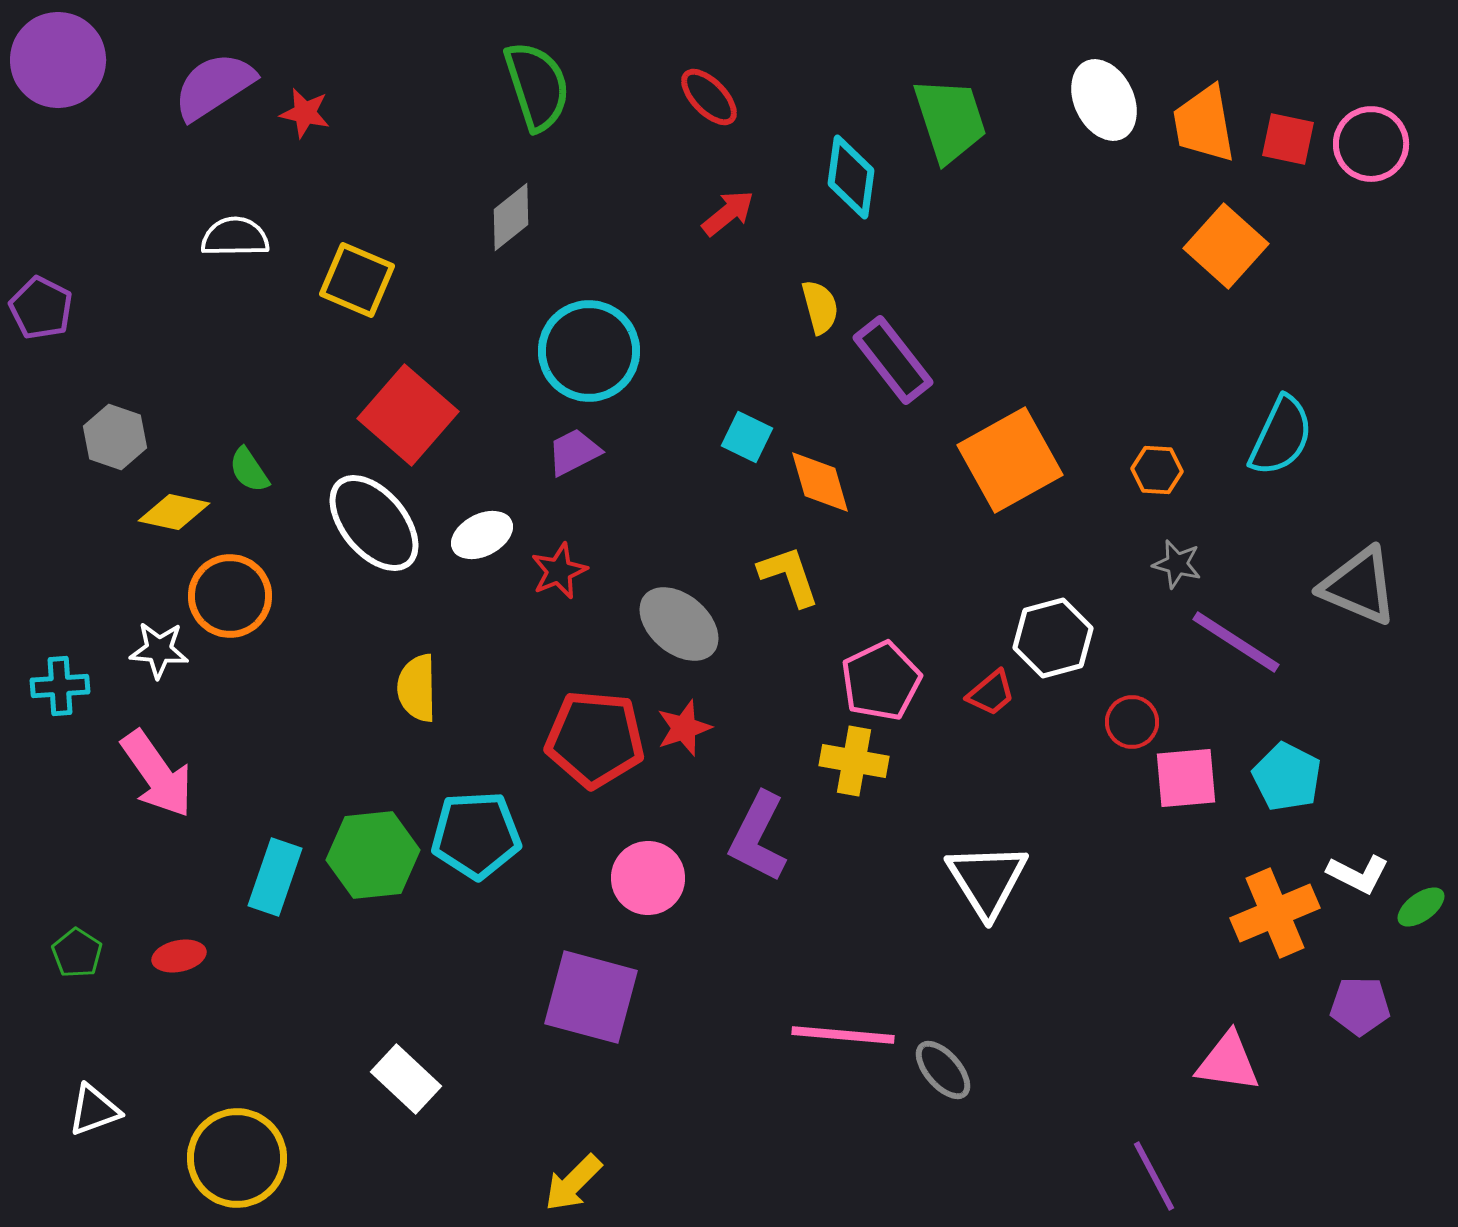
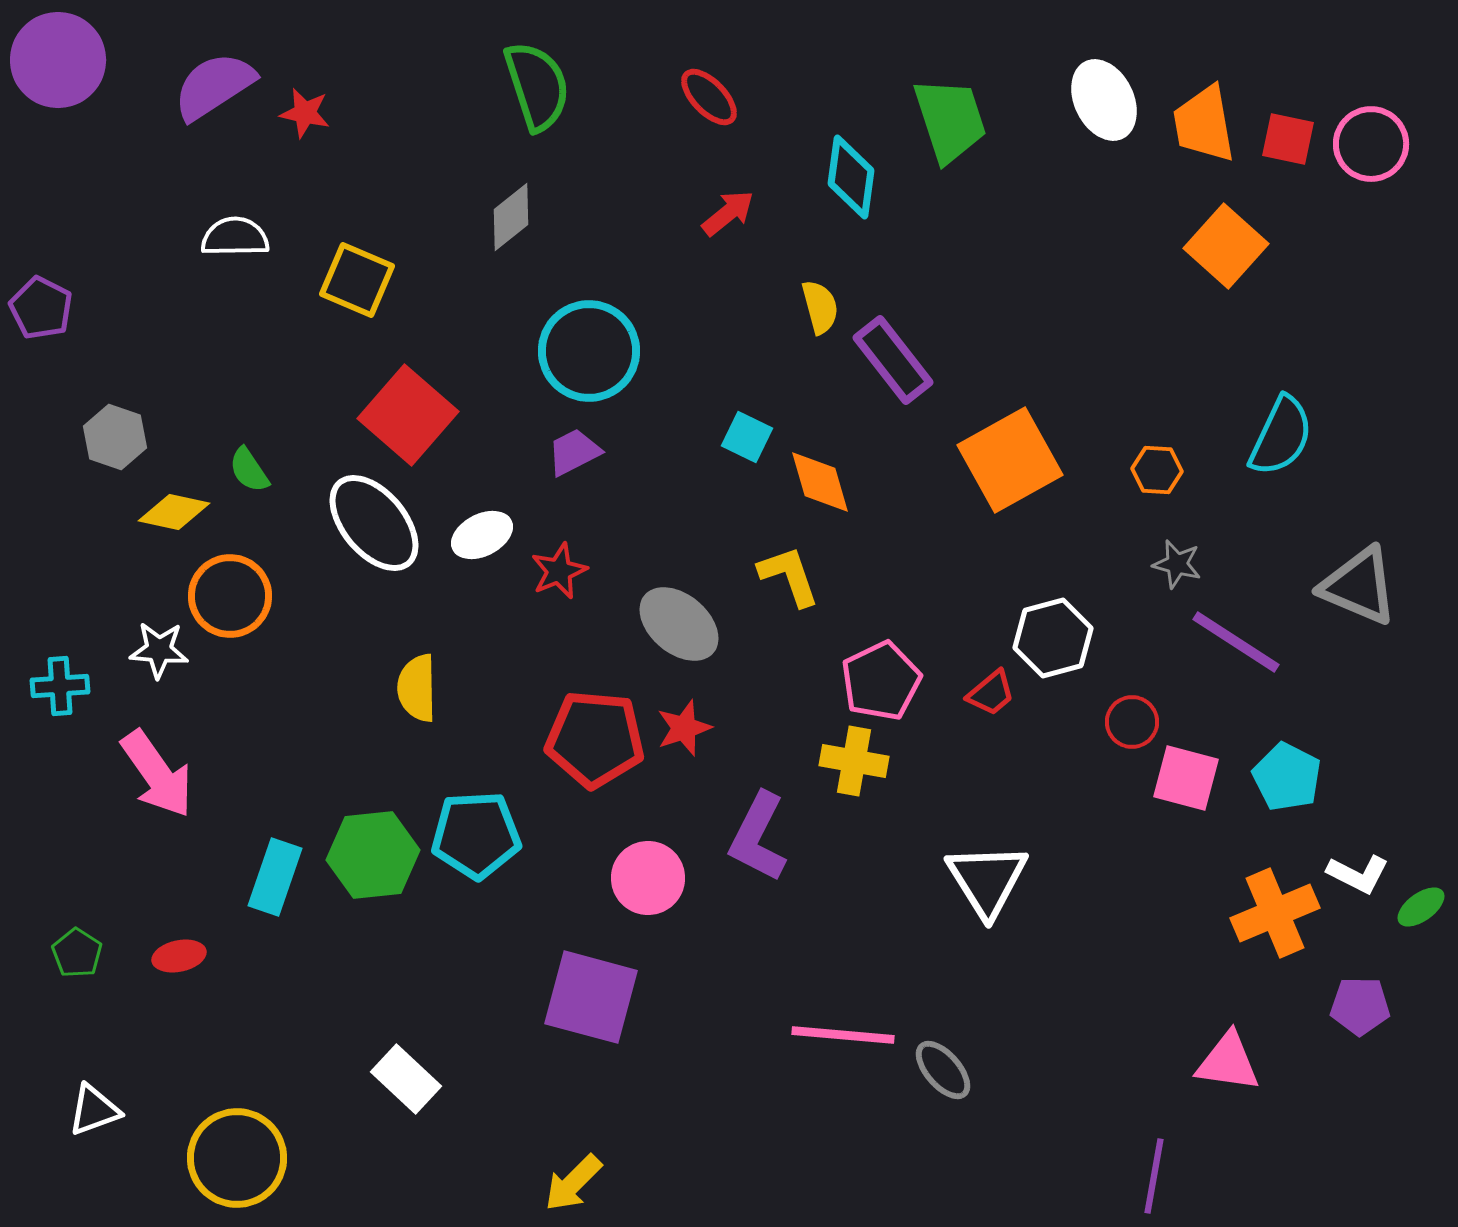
pink square at (1186, 778): rotated 20 degrees clockwise
purple line at (1154, 1176): rotated 38 degrees clockwise
